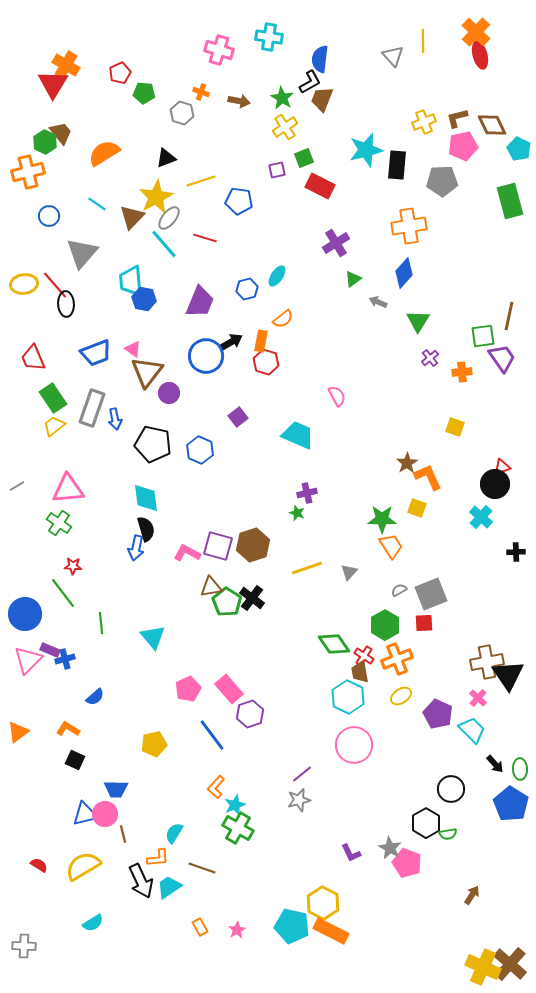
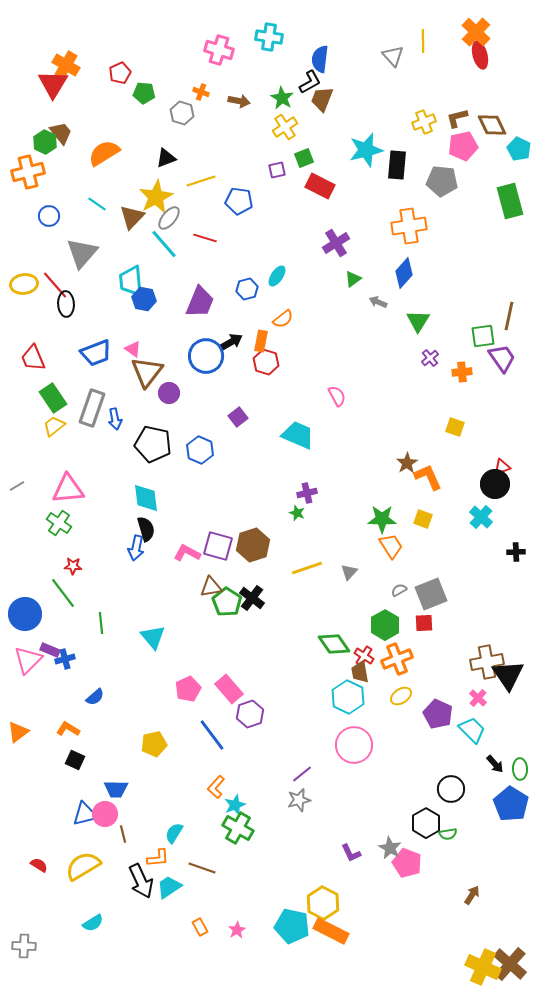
gray pentagon at (442, 181): rotated 8 degrees clockwise
yellow square at (417, 508): moved 6 px right, 11 px down
